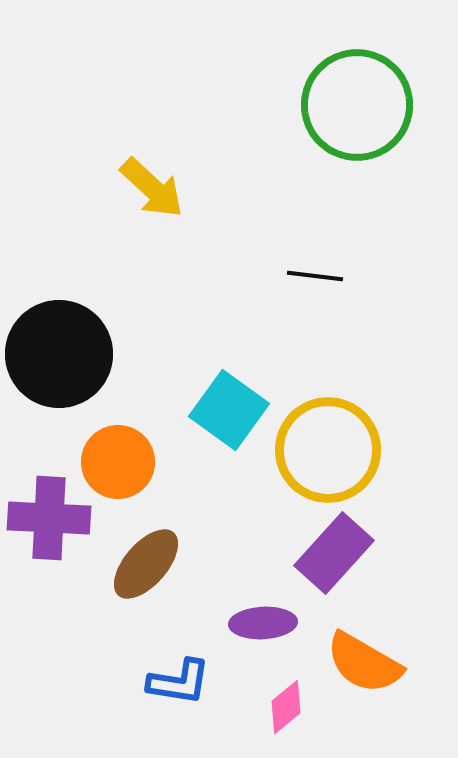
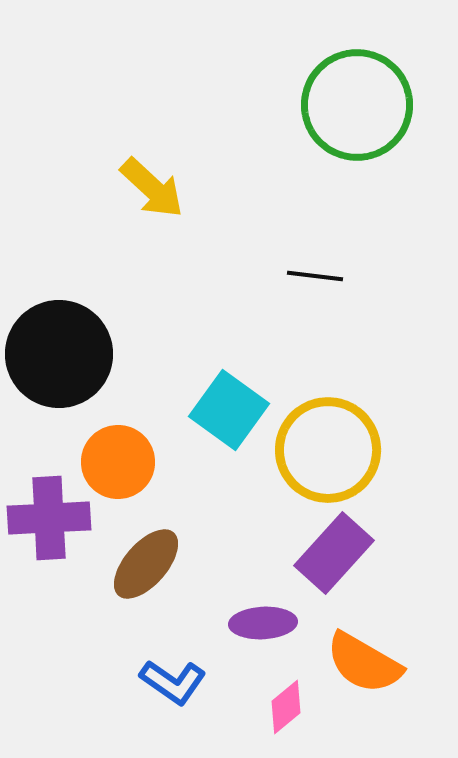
purple cross: rotated 6 degrees counterclockwise
blue L-shape: moved 6 px left; rotated 26 degrees clockwise
